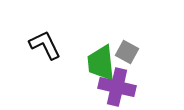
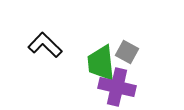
black L-shape: rotated 20 degrees counterclockwise
